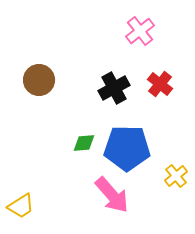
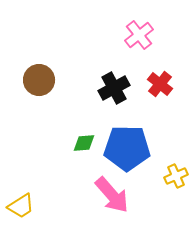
pink cross: moved 1 px left, 4 px down
yellow cross: rotated 15 degrees clockwise
